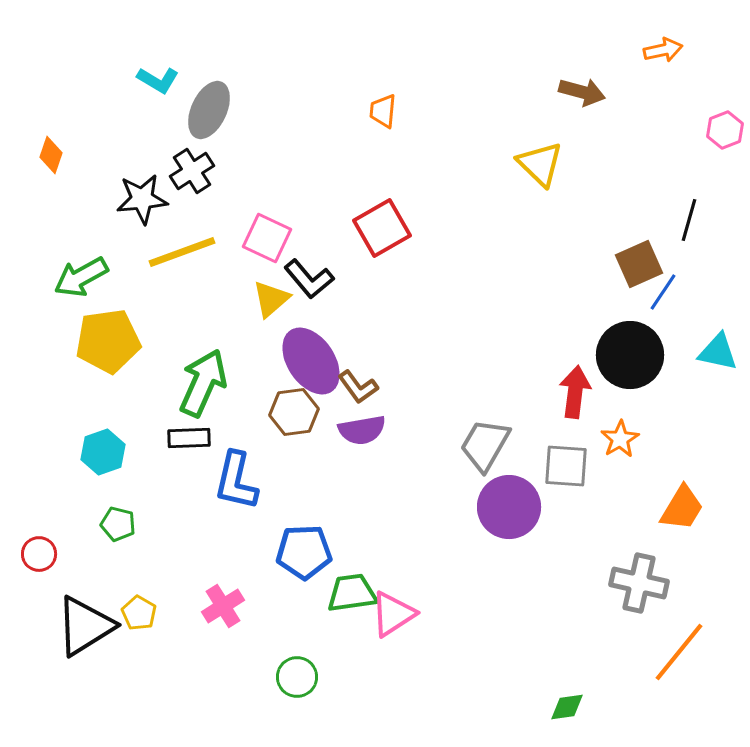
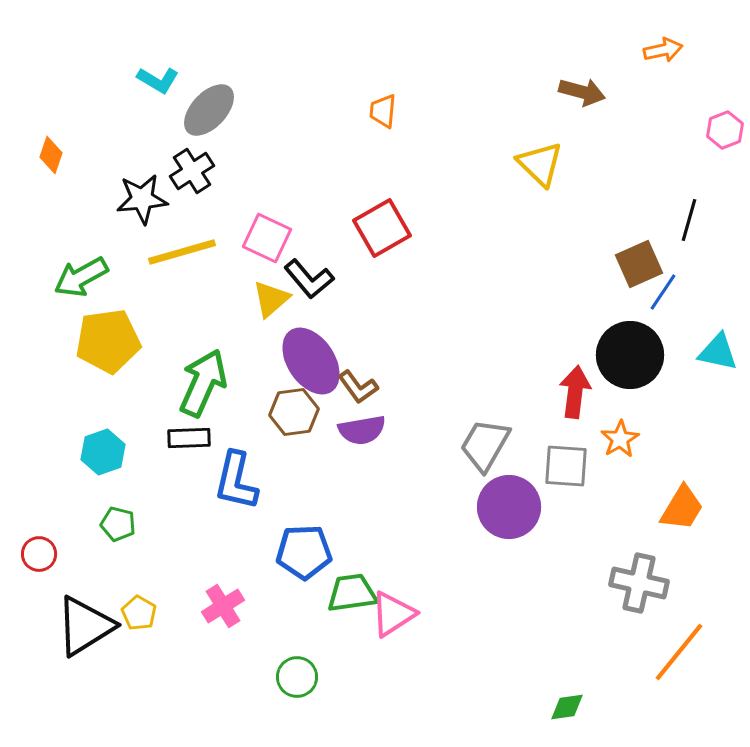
gray ellipse at (209, 110): rotated 18 degrees clockwise
yellow line at (182, 252): rotated 4 degrees clockwise
